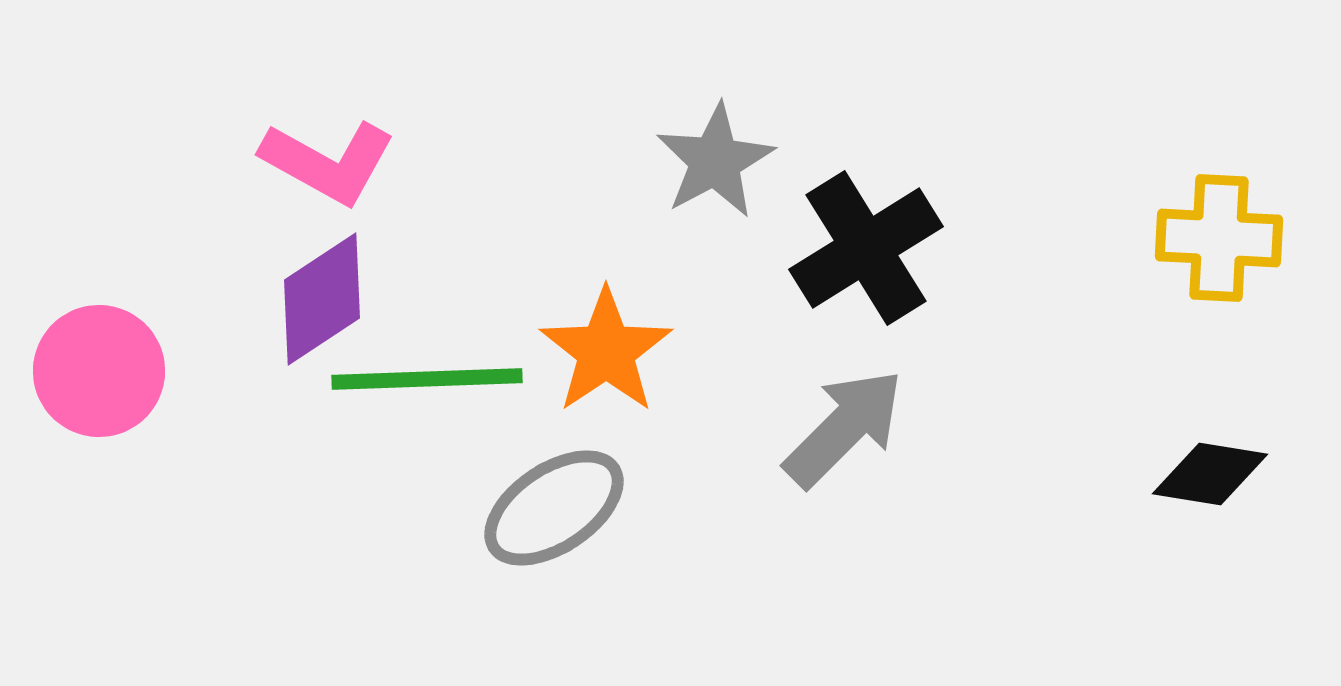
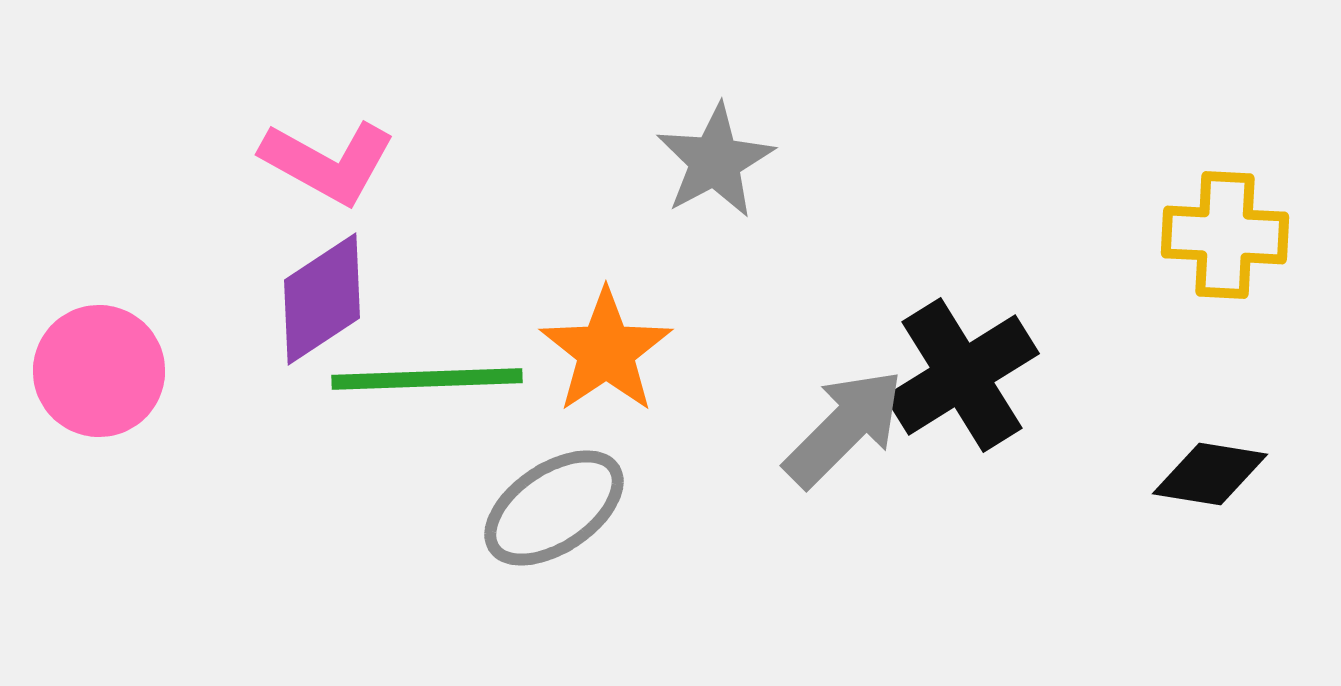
yellow cross: moved 6 px right, 3 px up
black cross: moved 96 px right, 127 px down
